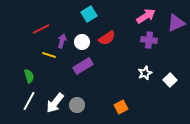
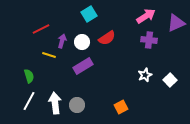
white star: moved 2 px down
white arrow: rotated 135 degrees clockwise
